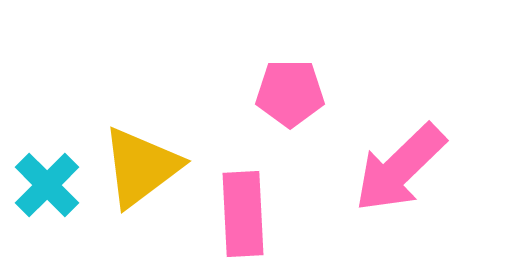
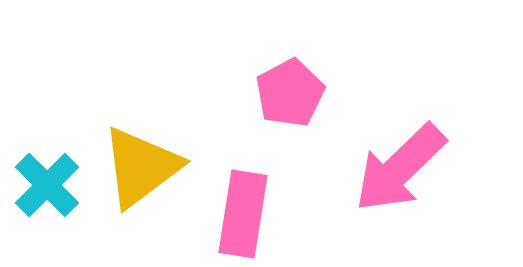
pink pentagon: rotated 28 degrees counterclockwise
pink rectangle: rotated 12 degrees clockwise
